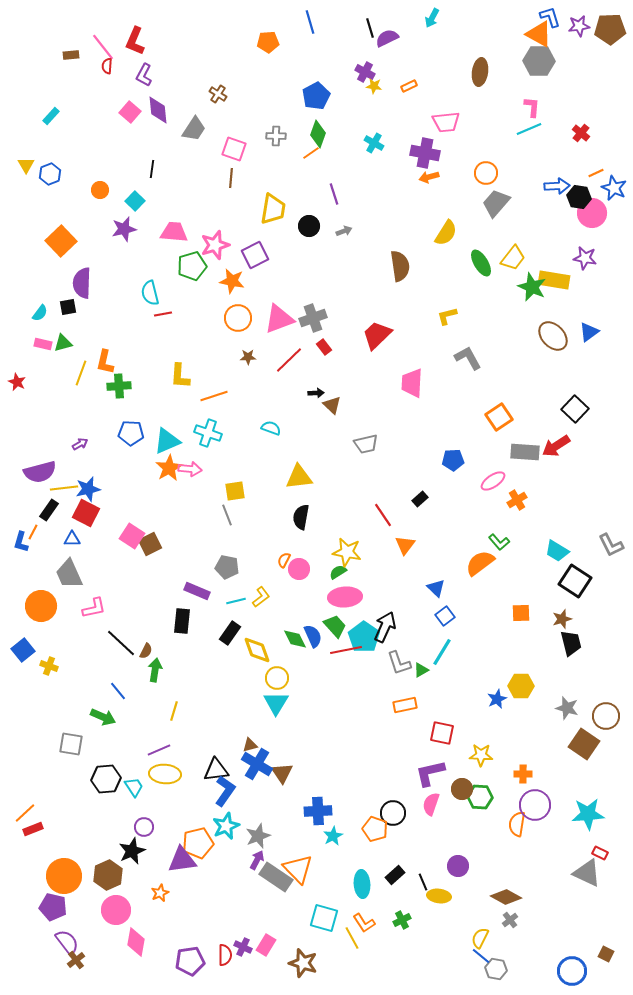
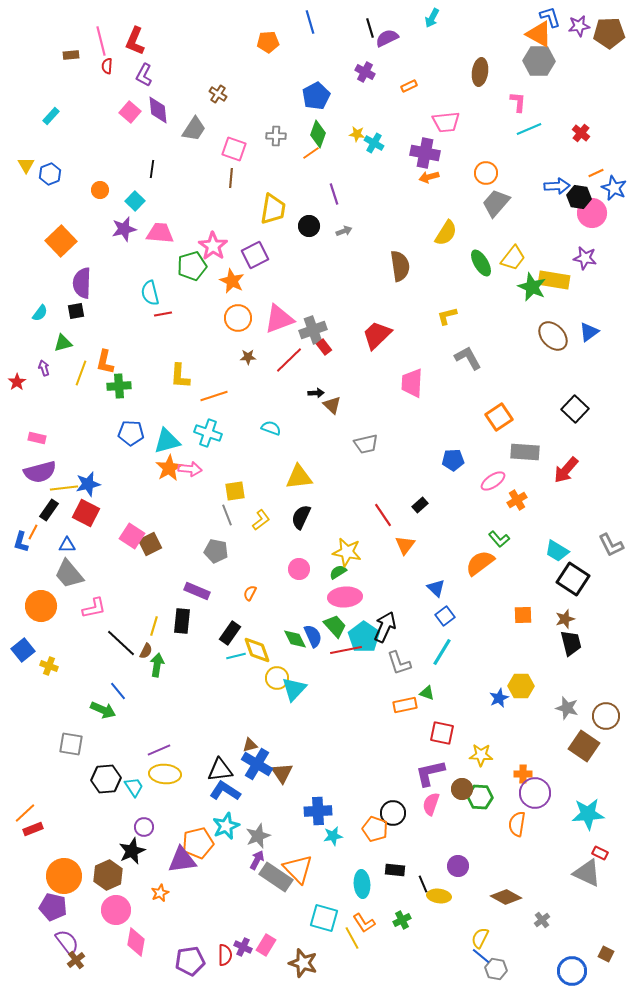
brown pentagon at (610, 29): moved 1 px left, 4 px down
pink line at (103, 47): moved 2 px left, 6 px up; rotated 24 degrees clockwise
yellow star at (374, 86): moved 17 px left, 48 px down
pink L-shape at (532, 107): moved 14 px left, 5 px up
pink trapezoid at (174, 232): moved 14 px left, 1 px down
pink star at (215, 245): moved 2 px left, 1 px down; rotated 20 degrees counterclockwise
orange star at (232, 281): rotated 15 degrees clockwise
black square at (68, 307): moved 8 px right, 4 px down
gray cross at (313, 318): moved 12 px down
pink rectangle at (43, 344): moved 6 px left, 94 px down
red star at (17, 382): rotated 12 degrees clockwise
cyan triangle at (167, 441): rotated 8 degrees clockwise
purple arrow at (80, 444): moved 36 px left, 76 px up; rotated 77 degrees counterclockwise
red arrow at (556, 446): moved 10 px right, 24 px down; rotated 16 degrees counterclockwise
blue star at (88, 489): moved 5 px up
black rectangle at (420, 499): moved 6 px down
black semicircle at (301, 517): rotated 15 degrees clockwise
blue triangle at (72, 539): moved 5 px left, 6 px down
green L-shape at (499, 542): moved 3 px up
orange semicircle at (284, 560): moved 34 px left, 33 px down
gray pentagon at (227, 567): moved 11 px left, 16 px up
gray trapezoid at (69, 574): rotated 16 degrees counterclockwise
black square at (575, 581): moved 2 px left, 2 px up
yellow L-shape at (261, 597): moved 77 px up
cyan line at (236, 601): moved 55 px down
orange square at (521, 613): moved 2 px right, 2 px down
brown star at (562, 619): moved 3 px right
green arrow at (155, 670): moved 2 px right, 5 px up
green triangle at (421, 670): moved 6 px right, 23 px down; rotated 49 degrees clockwise
blue star at (497, 699): moved 2 px right, 1 px up
cyan triangle at (276, 703): moved 18 px right, 14 px up; rotated 12 degrees clockwise
yellow line at (174, 711): moved 20 px left, 85 px up
green arrow at (103, 717): moved 7 px up
brown square at (584, 744): moved 2 px down
black triangle at (216, 770): moved 4 px right
blue L-shape at (225, 791): rotated 92 degrees counterclockwise
purple circle at (535, 805): moved 12 px up
cyan star at (333, 836): rotated 18 degrees clockwise
black rectangle at (395, 875): moved 5 px up; rotated 48 degrees clockwise
black line at (423, 882): moved 2 px down
gray cross at (510, 920): moved 32 px right
